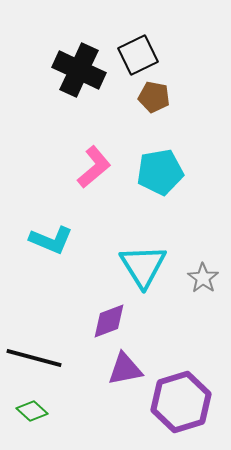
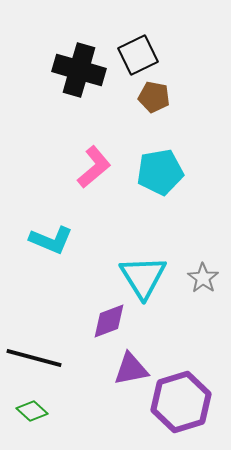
black cross: rotated 9 degrees counterclockwise
cyan triangle: moved 11 px down
purple triangle: moved 6 px right
